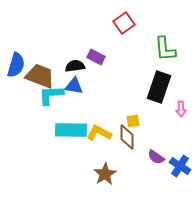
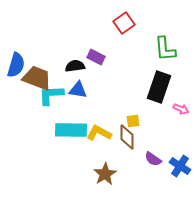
brown trapezoid: moved 3 px left, 2 px down
blue triangle: moved 4 px right, 4 px down
pink arrow: rotated 63 degrees counterclockwise
purple semicircle: moved 3 px left, 2 px down
